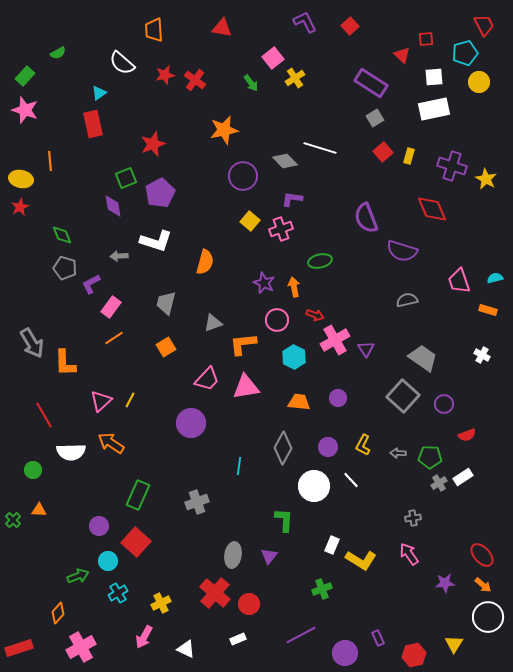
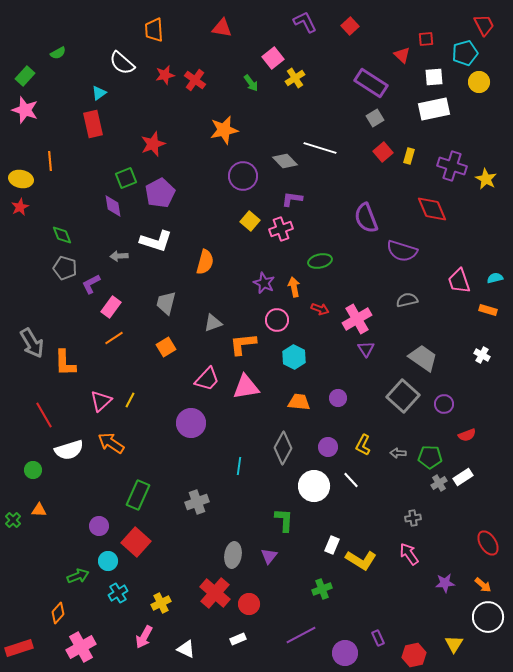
red arrow at (315, 315): moved 5 px right, 6 px up
pink cross at (335, 340): moved 22 px right, 21 px up
white semicircle at (71, 452): moved 2 px left, 2 px up; rotated 16 degrees counterclockwise
red ellipse at (482, 555): moved 6 px right, 12 px up; rotated 10 degrees clockwise
